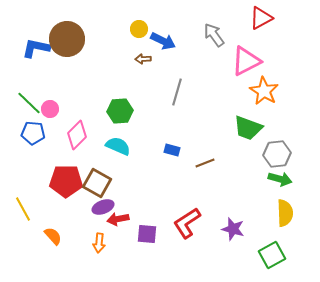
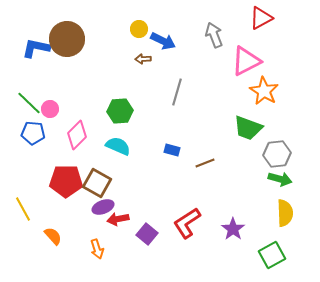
gray arrow: rotated 15 degrees clockwise
purple star: rotated 20 degrees clockwise
purple square: rotated 35 degrees clockwise
orange arrow: moved 2 px left, 6 px down; rotated 24 degrees counterclockwise
